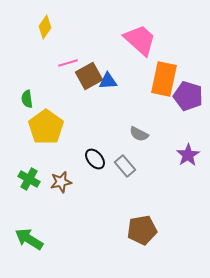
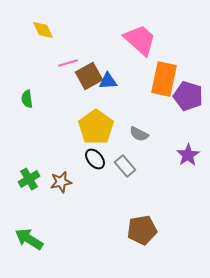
yellow diamond: moved 2 px left, 3 px down; rotated 60 degrees counterclockwise
yellow pentagon: moved 50 px right
green cross: rotated 30 degrees clockwise
